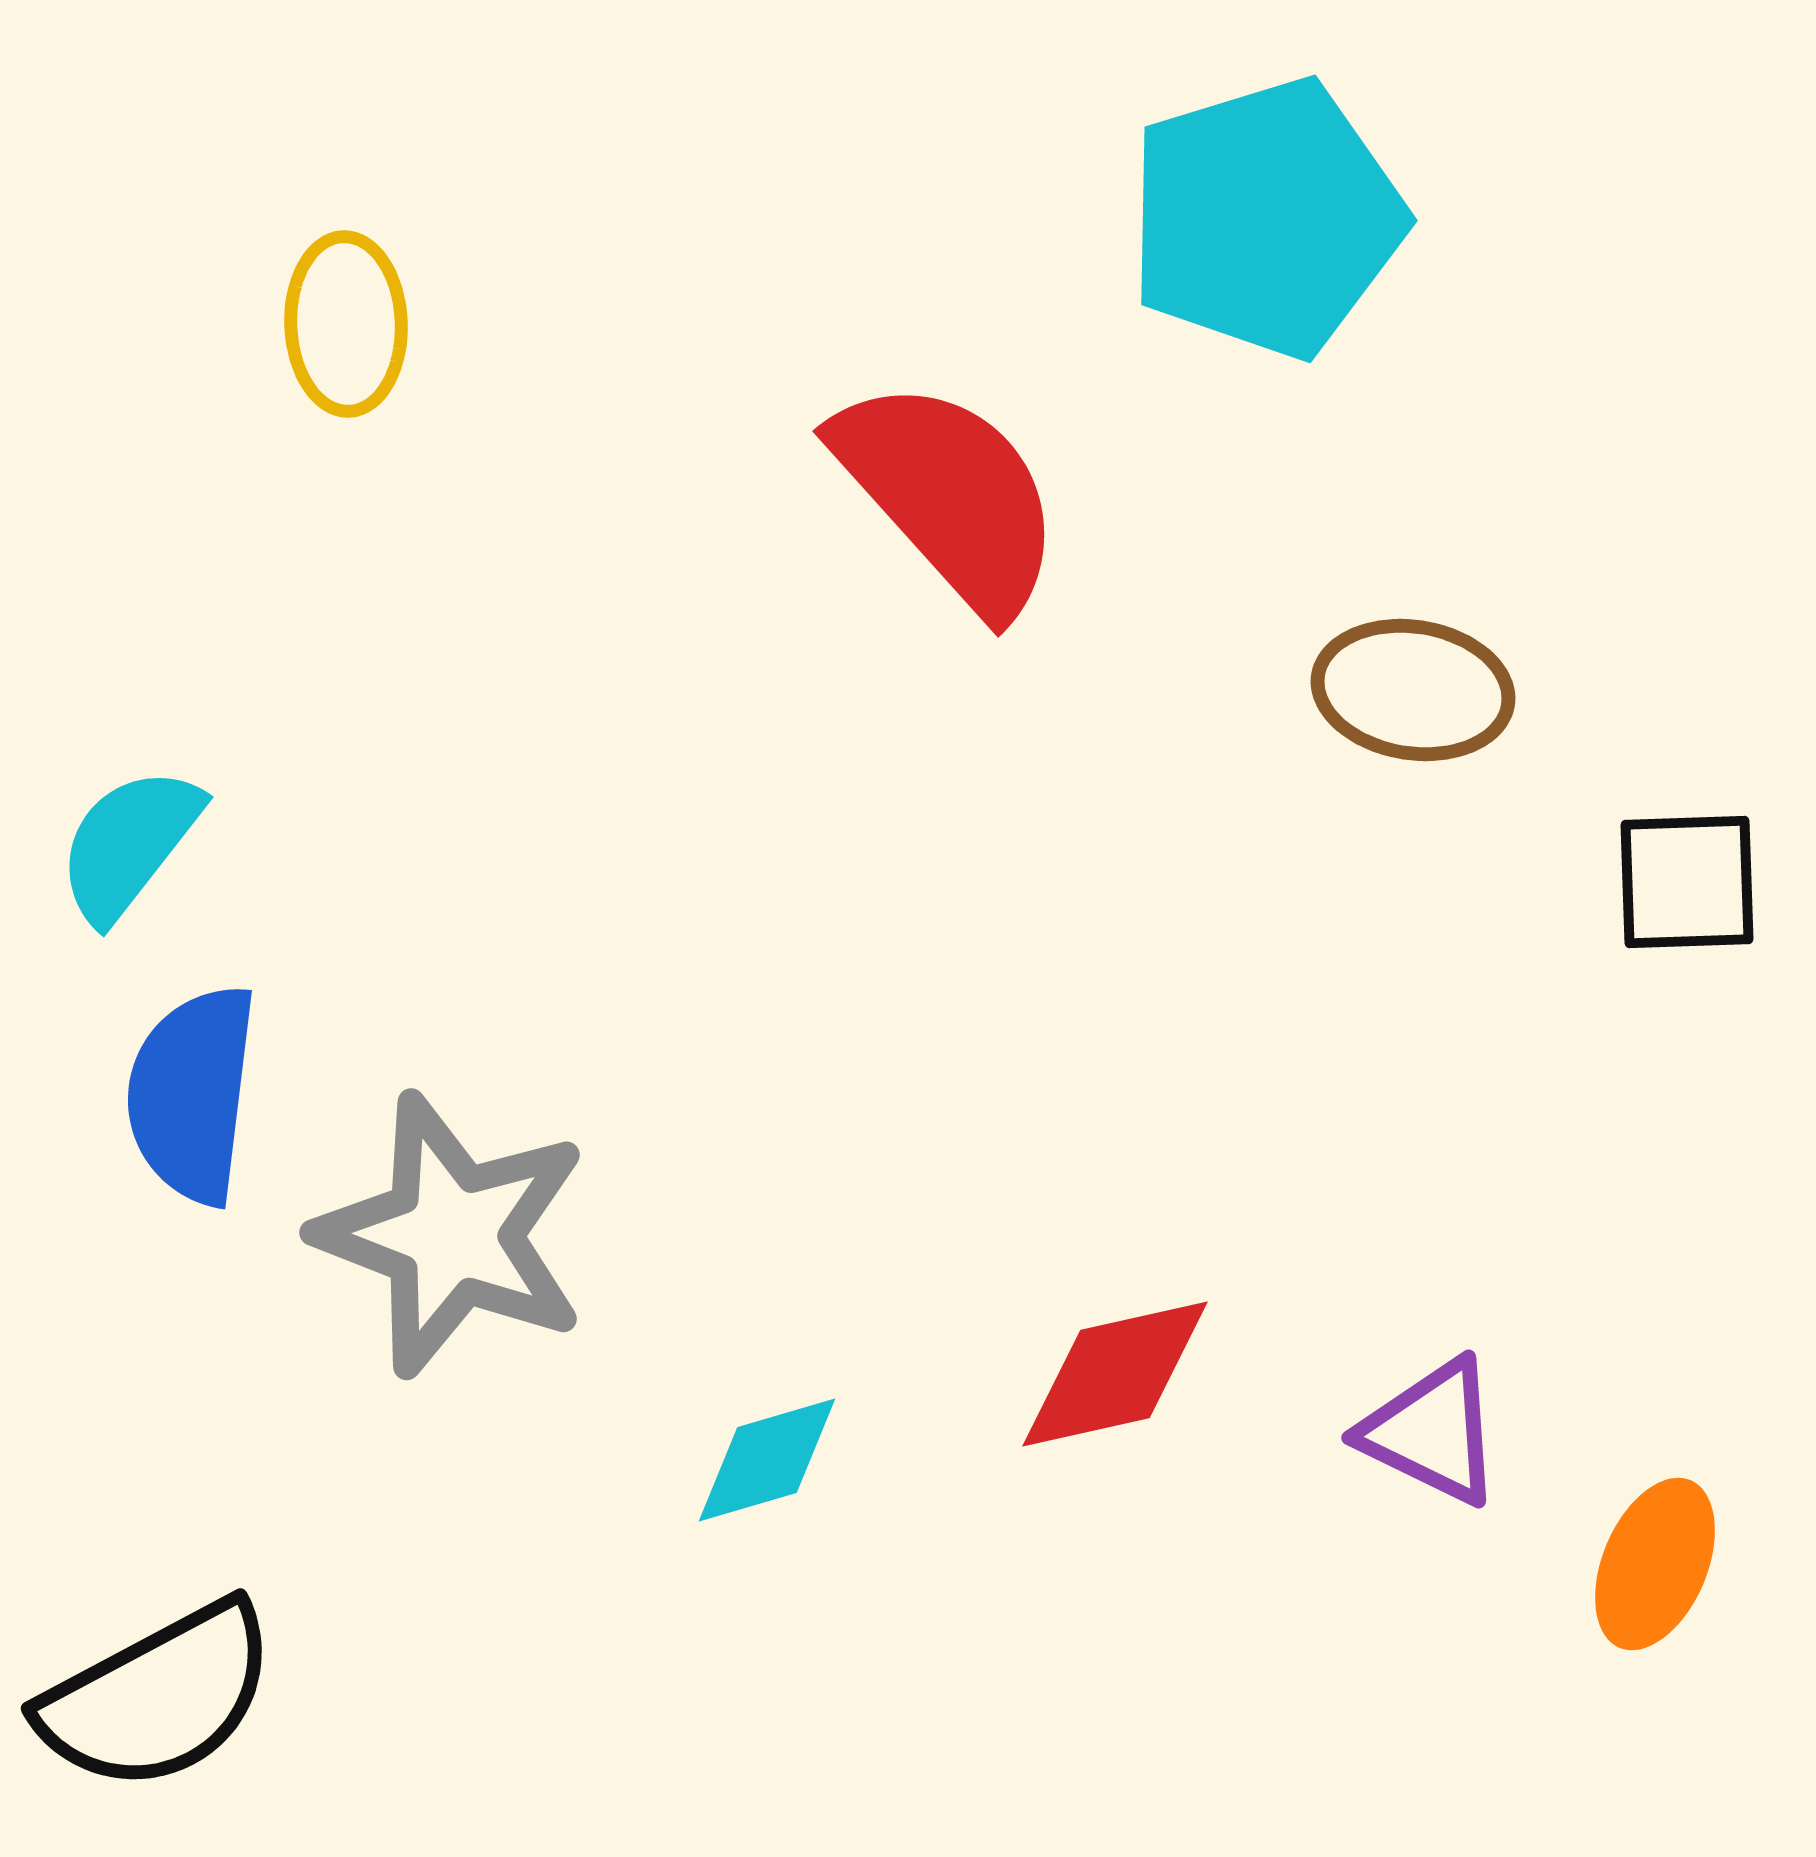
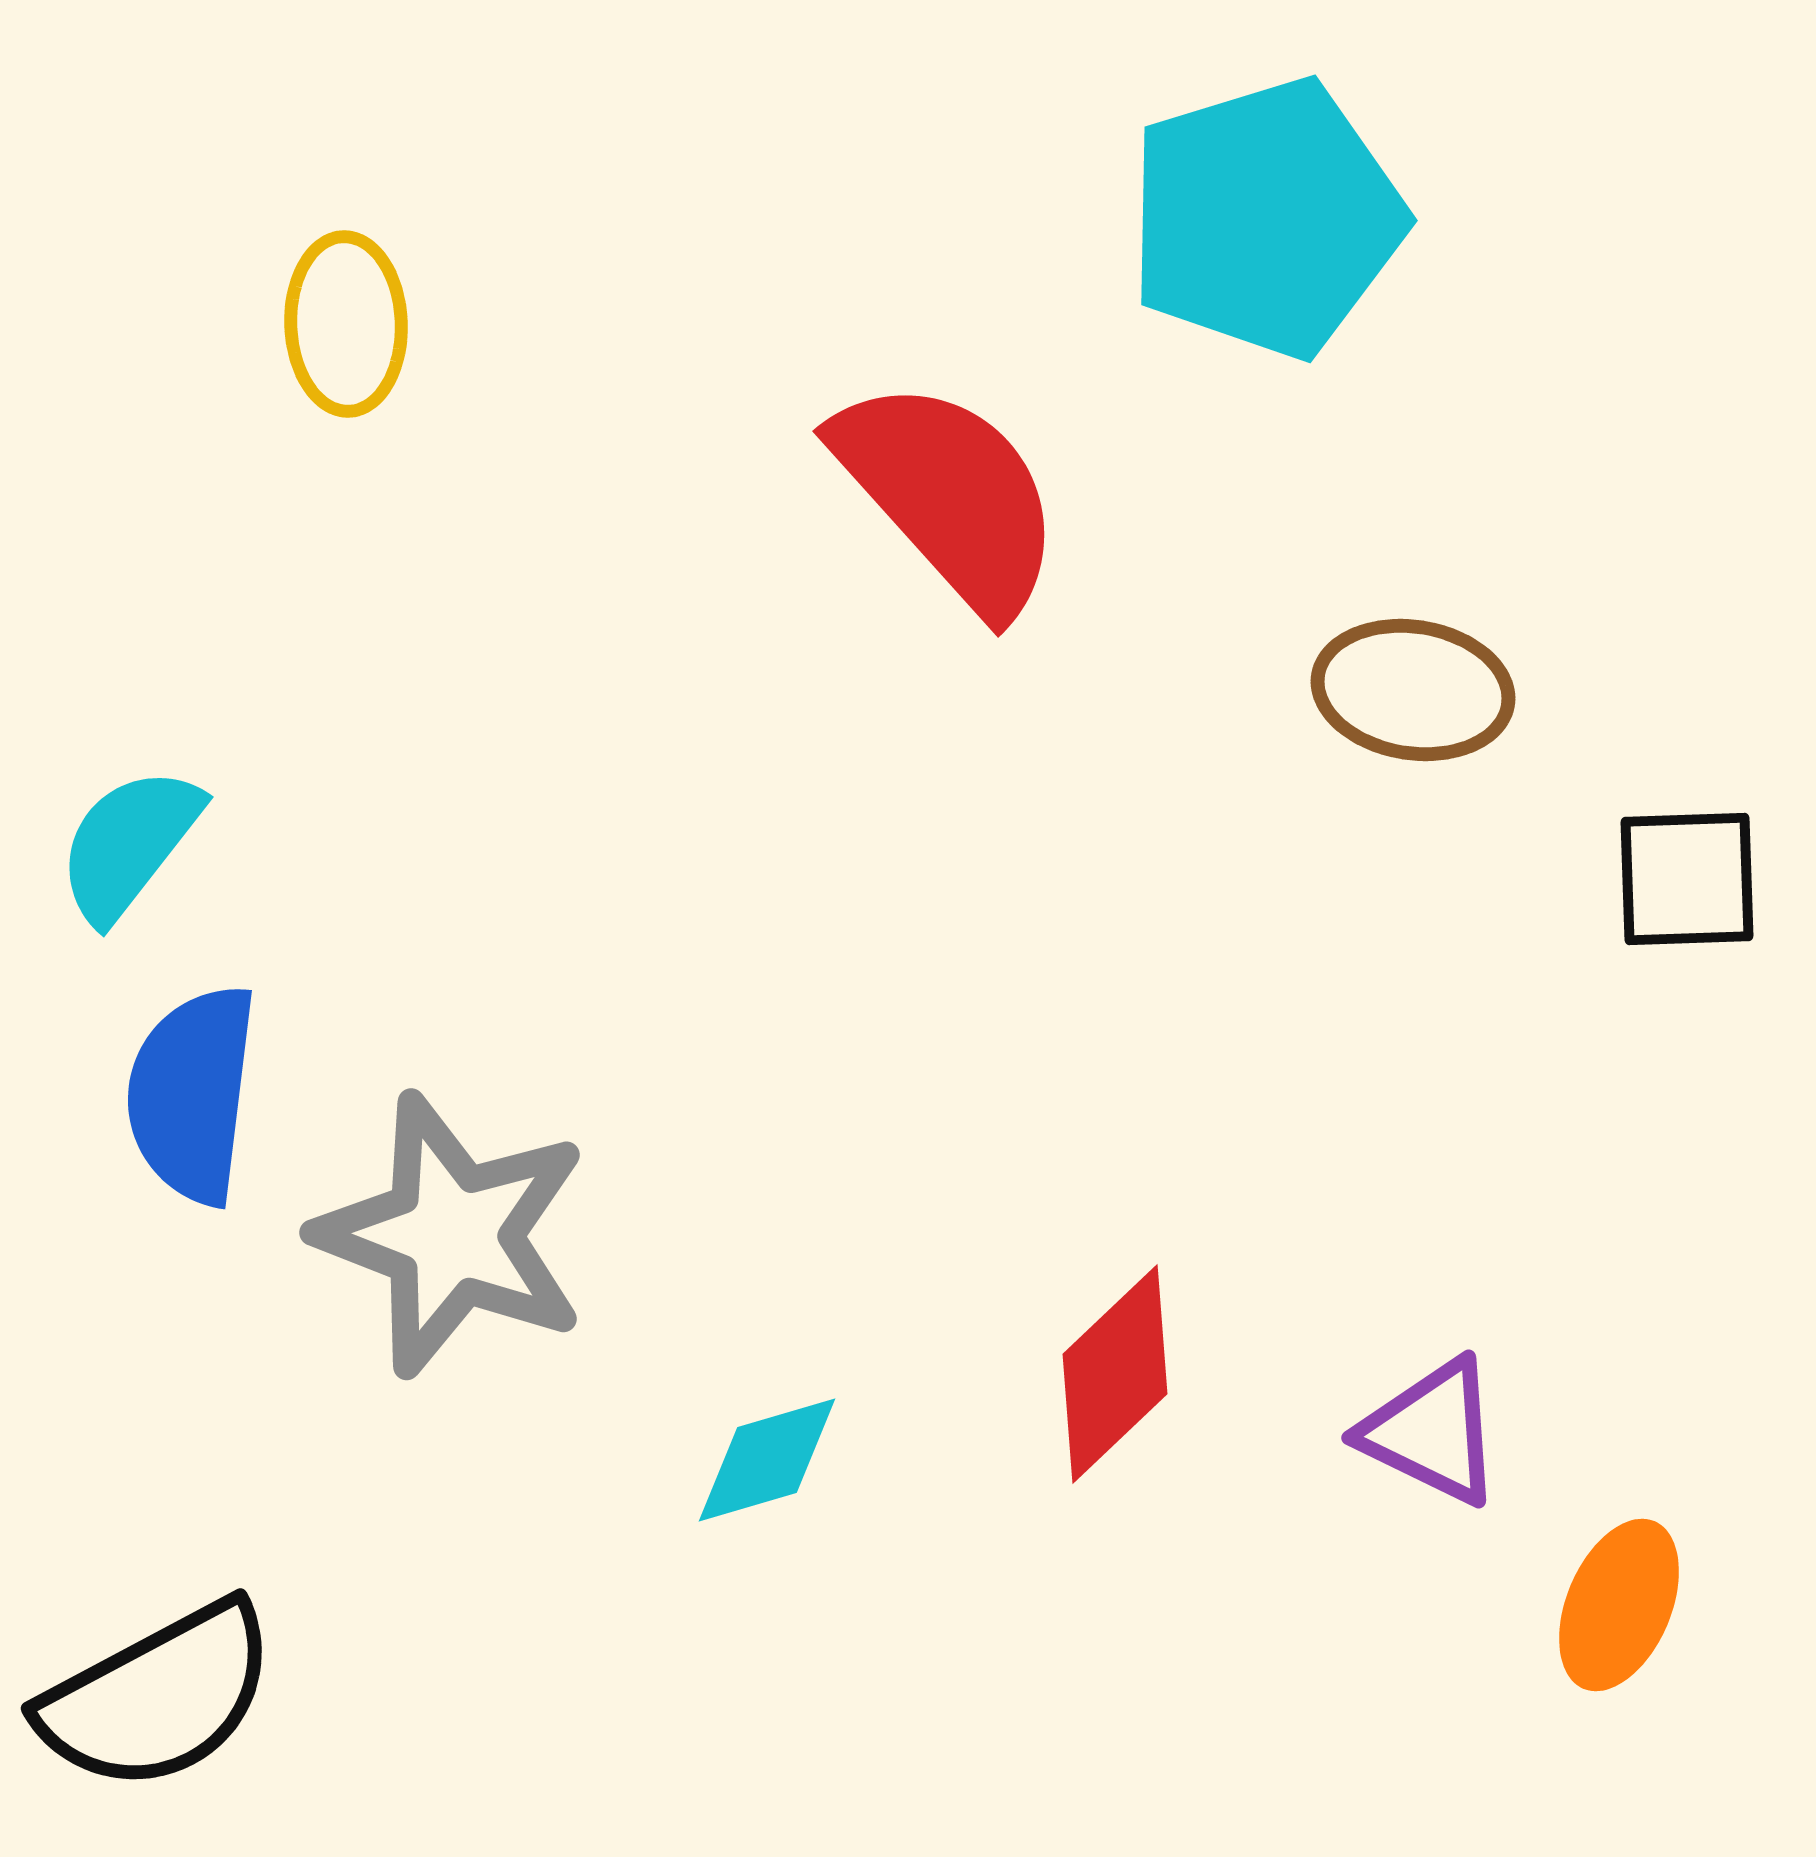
black square: moved 3 px up
red diamond: rotated 31 degrees counterclockwise
orange ellipse: moved 36 px left, 41 px down
